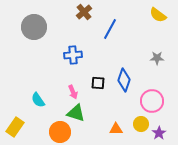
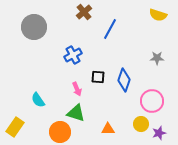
yellow semicircle: rotated 18 degrees counterclockwise
blue cross: rotated 24 degrees counterclockwise
black square: moved 6 px up
pink arrow: moved 4 px right, 3 px up
orange triangle: moved 8 px left
purple star: rotated 16 degrees clockwise
